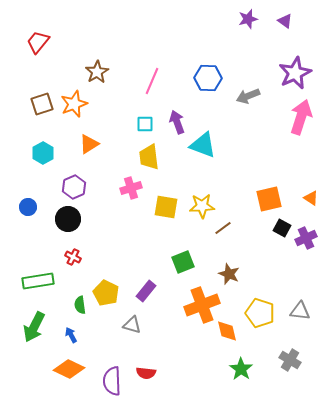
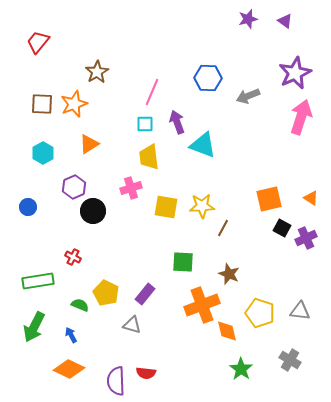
pink line at (152, 81): moved 11 px down
brown square at (42, 104): rotated 20 degrees clockwise
black circle at (68, 219): moved 25 px right, 8 px up
brown line at (223, 228): rotated 24 degrees counterclockwise
green square at (183, 262): rotated 25 degrees clockwise
purple rectangle at (146, 291): moved 1 px left, 3 px down
green semicircle at (80, 305): rotated 120 degrees clockwise
purple semicircle at (112, 381): moved 4 px right
